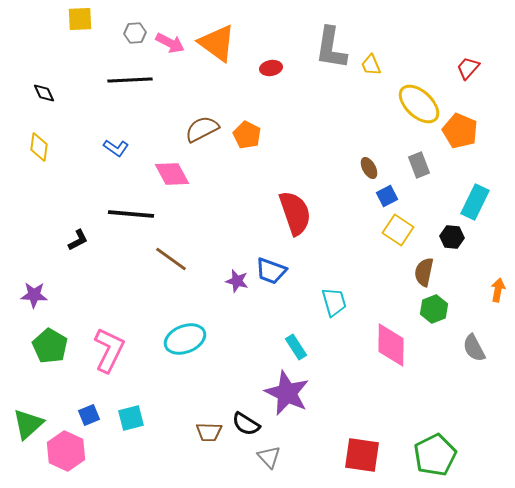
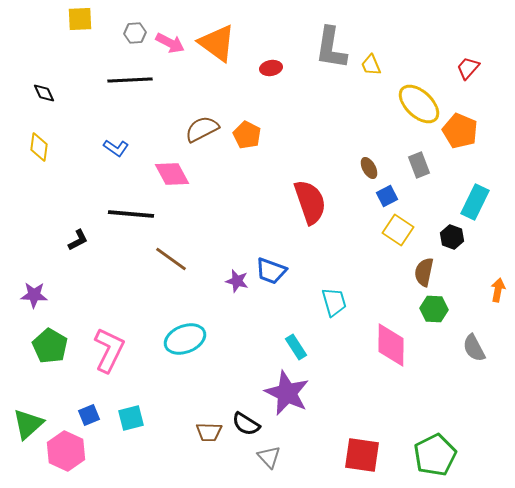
red semicircle at (295, 213): moved 15 px right, 11 px up
black hexagon at (452, 237): rotated 15 degrees clockwise
green hexagon at (434, 309): rotated 24 degrees clockwise
